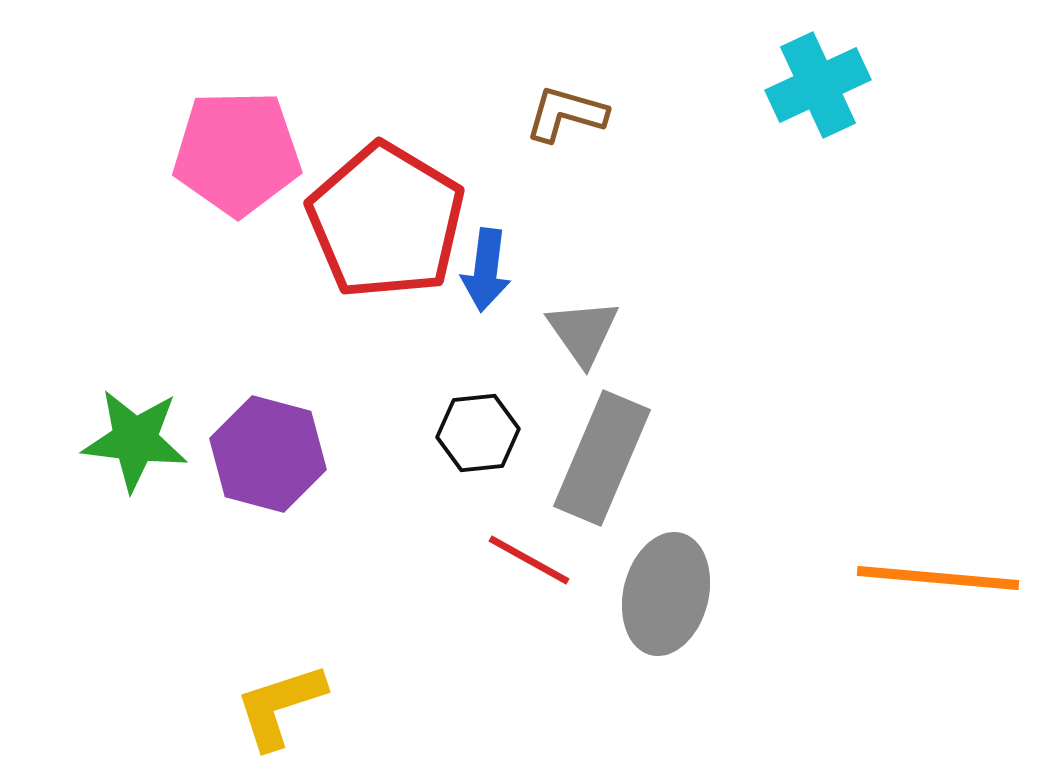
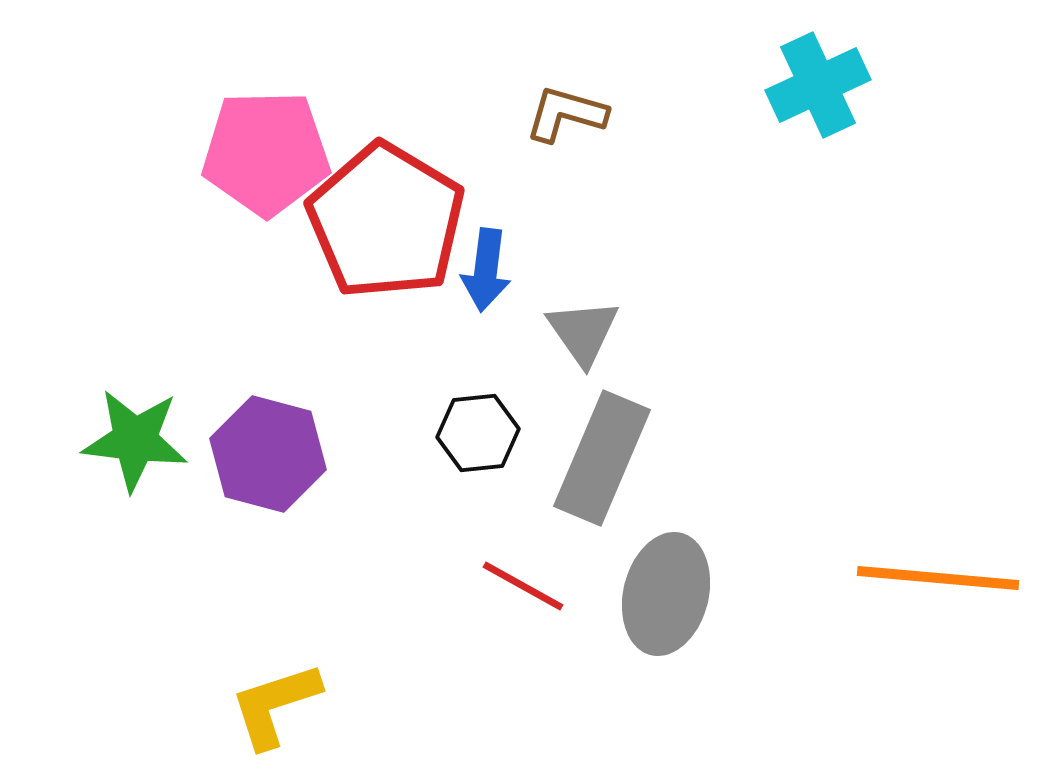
pink pentagon: moved 29 px right
red line: moved 6 px left, 26 px down
yellow L-shape: moved 5 px left, 1 px up
